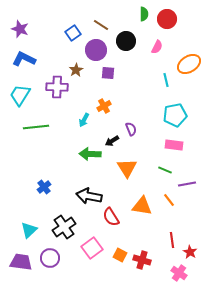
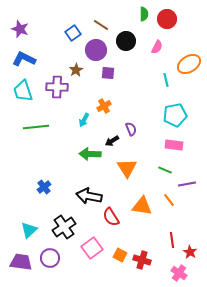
cyan trapezoid at (20, 95): moved 3 px right, 4 px up; rotated 50 degrees counterclockwise
